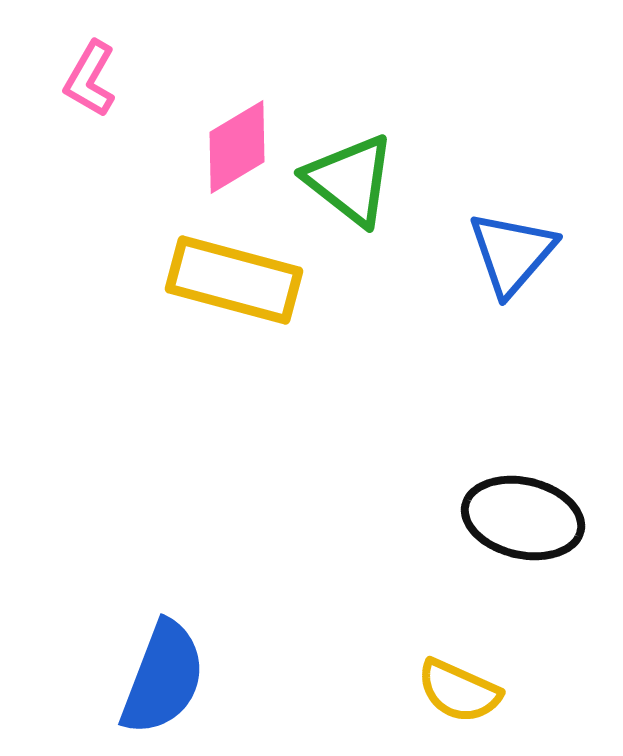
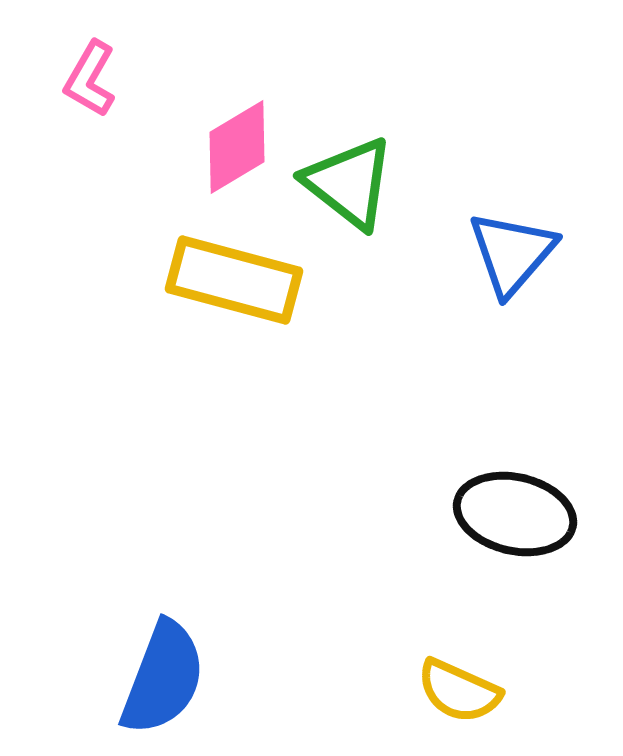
green triangle: moved 1 px left, 3 px down
black ellipse: moved 8 px left, 4 px up
